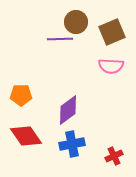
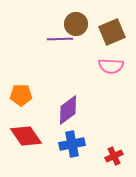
brown circle: moved 2 px down
